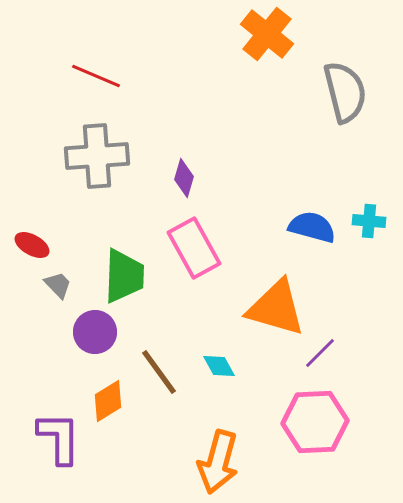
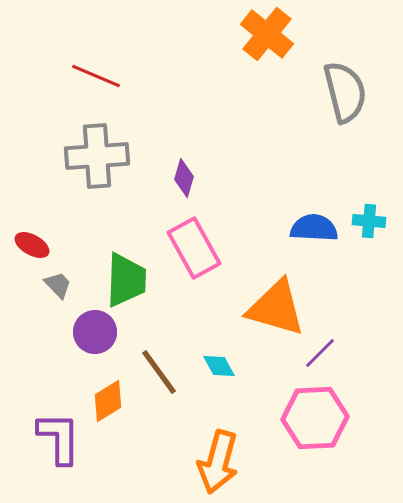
blue semicircle: moved 2 px right, 1 px down; rotated 12 degrees counterclockwise
green trapezoid: moved 2 px right, 4 px down
pink hexagon: moved 4 px up
